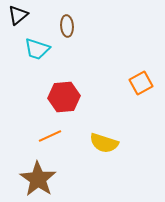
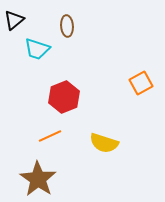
black triangle: moved 4 px left, 5 px down
red hexagon: rotated 16 degrees counterclockwise
